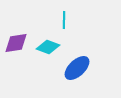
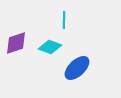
purple diamond: rotated 10 degrees counterclockwise
cyan diamond: moved 2 px right
